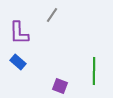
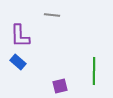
gray line: rotated 63 degrees clockwise
purple L-shape: moved 1 px right, 3 px down
purple square: rotated 35 degrees counterclockwise
